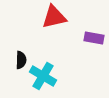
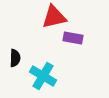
purple rectangle: moved 21 px left
black semicircle: moved 6 px left, 2 px up
